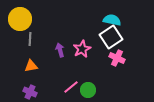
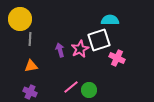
cyan semicircle: moved 2 px left; rotated 12 degrees counterclockwise
white square: moved 12 px left, 3 px down; rotated 15 degrees clockwise
pink star: moved 2 px left
green circle: moved 1 px right
